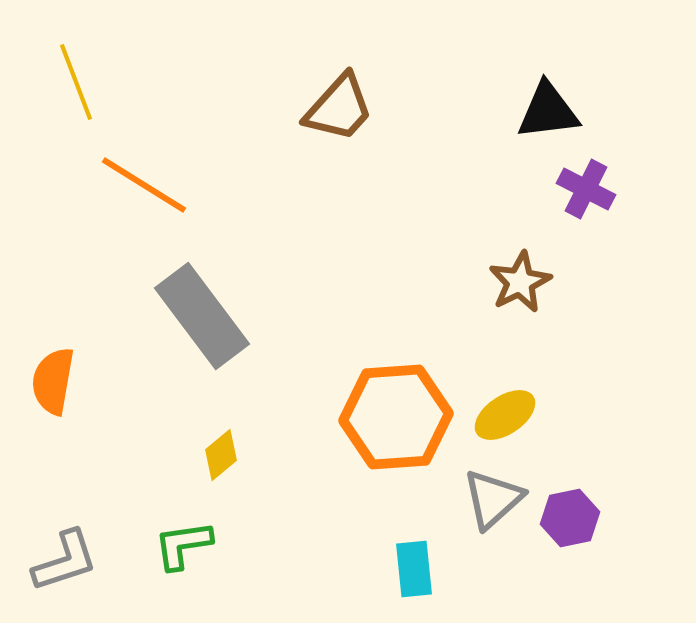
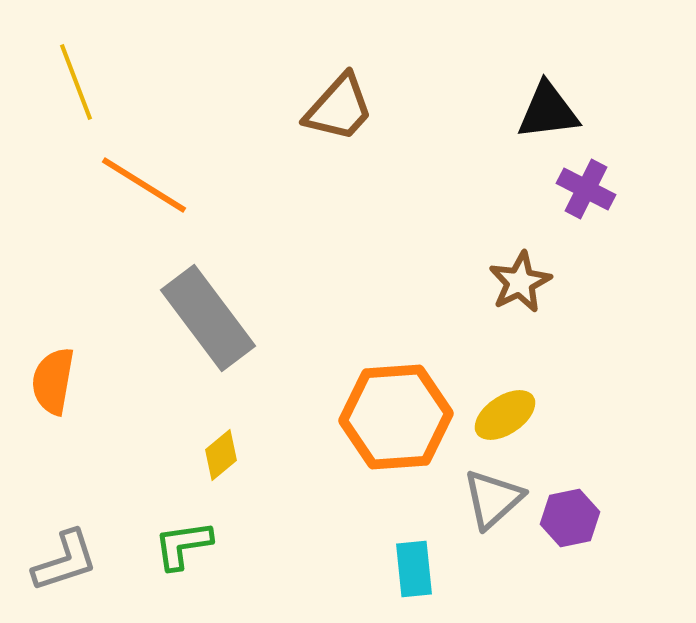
gray rectangle: moved 6 px right, 2 px down
